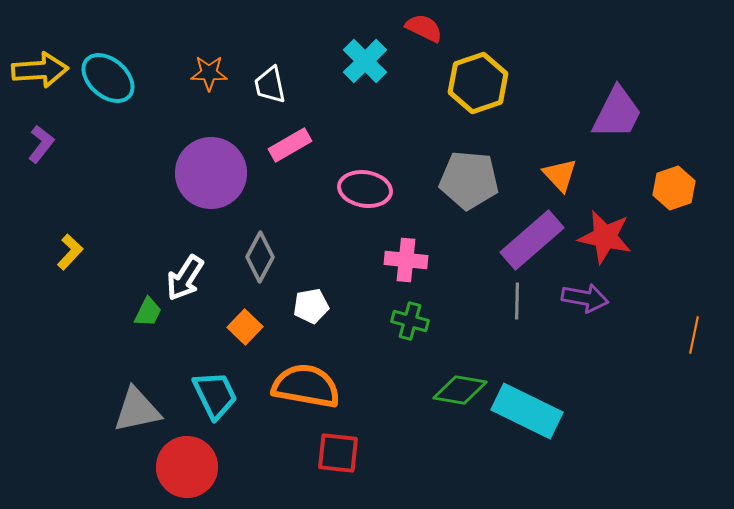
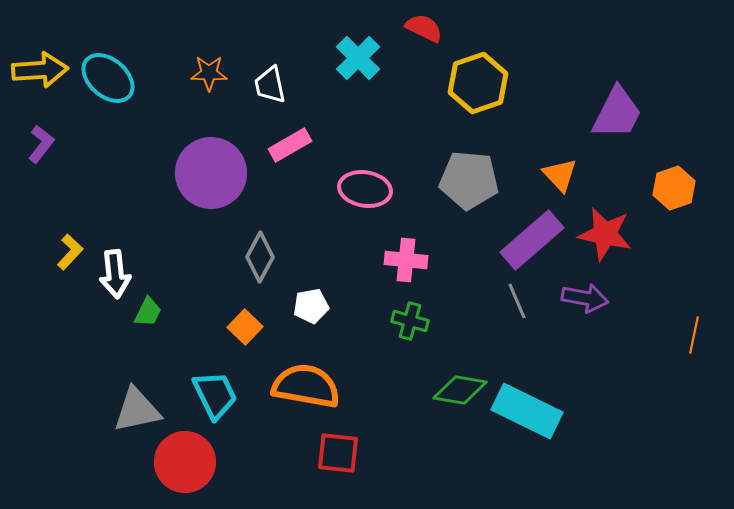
cyan cross: moved 7 px left, 3 px up
red star: moved 3 px up
white arrow: moved 70 px left, 4 px up; rotated 39 degrees counterclockwise
gray line: rotated 24 degrees counterclockwise
red circle: moved 2 px left, 5 px up
